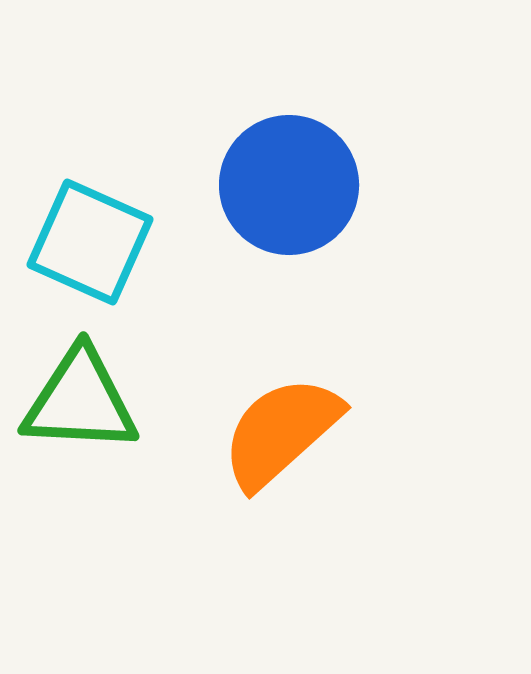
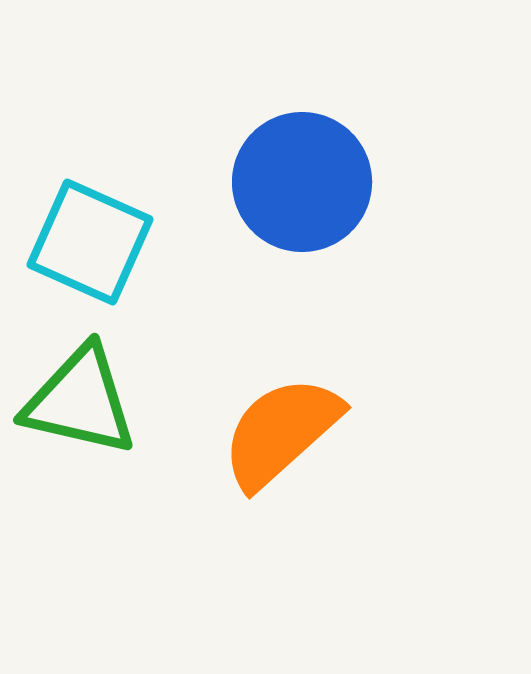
blue circle: moved 13 px right, 3 px up
green triangle: rotated 10 degrees clockwise
